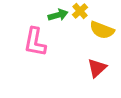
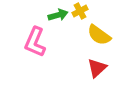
yellow cross: rotated 14 degrees clockwise
yellow semicircle: moved 3 px left, 5 px down; rotated 15 degrees clockwise
pink L-shape: rotated 12 degrees clockwise
